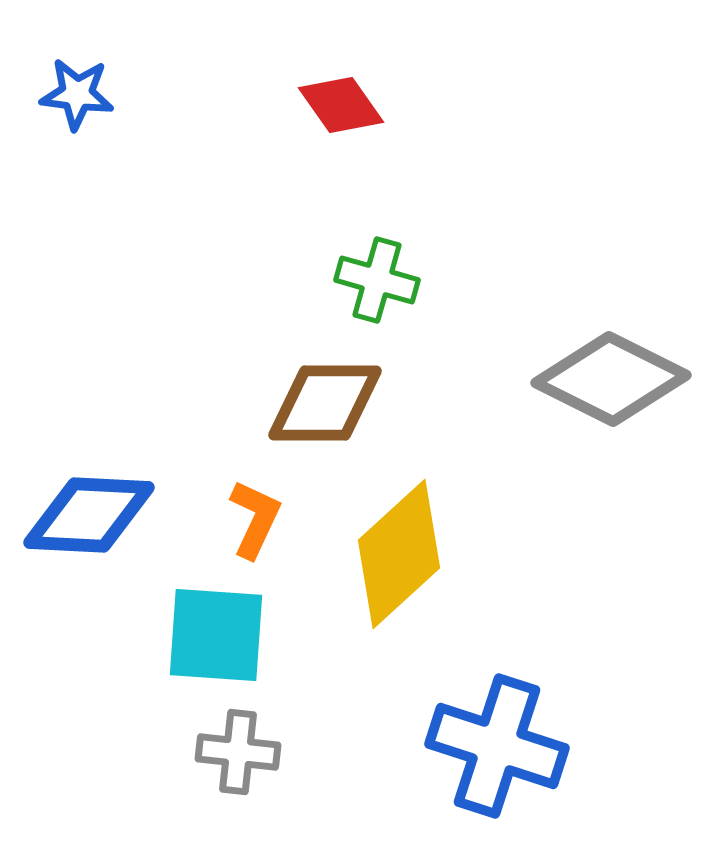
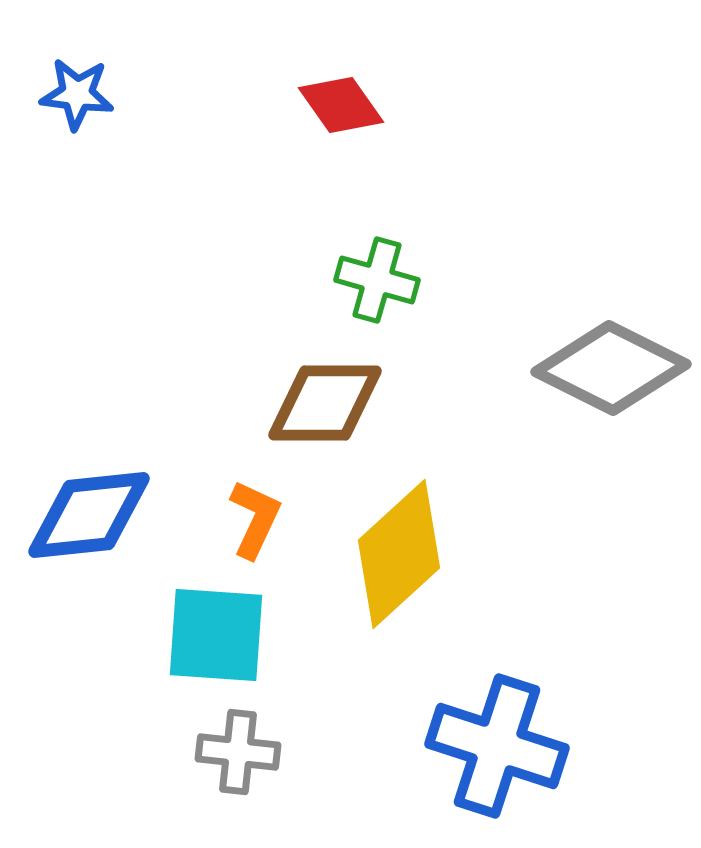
gray diamond: moved 11 px up
blue diamond: rotated 9 degrees counterclockwise
